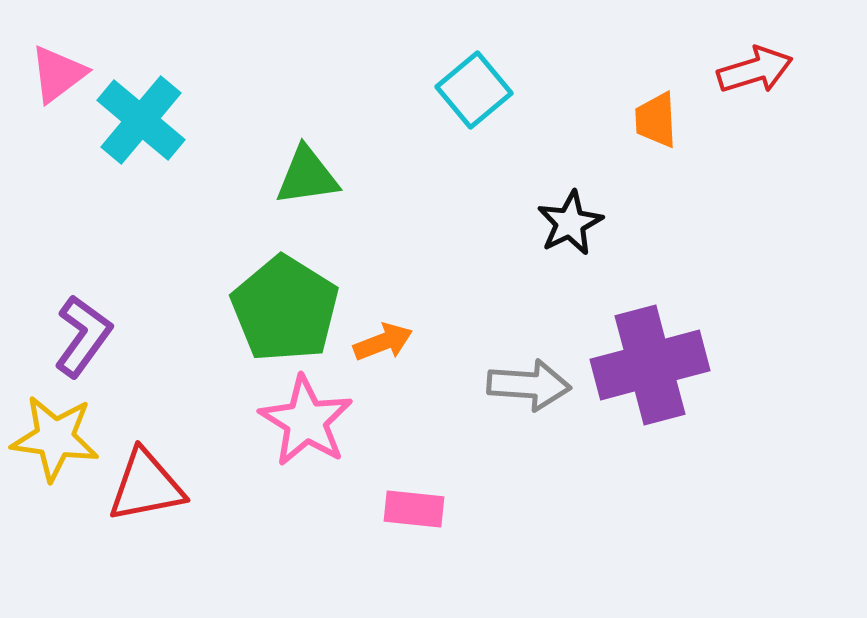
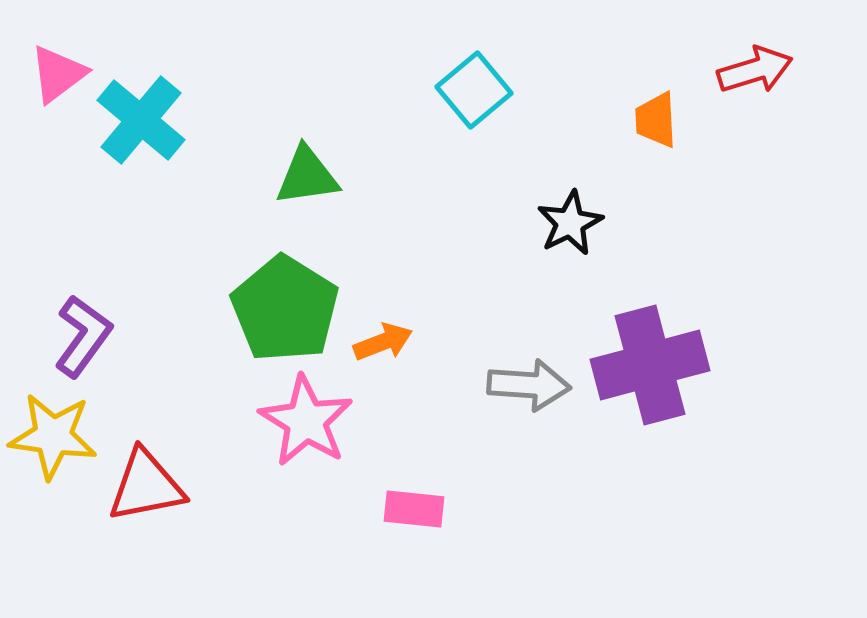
yellow star: moved 2 px left, 2 px up
